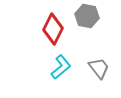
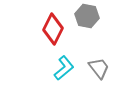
cyan L-shape: moved 3 px right, 1 px down
